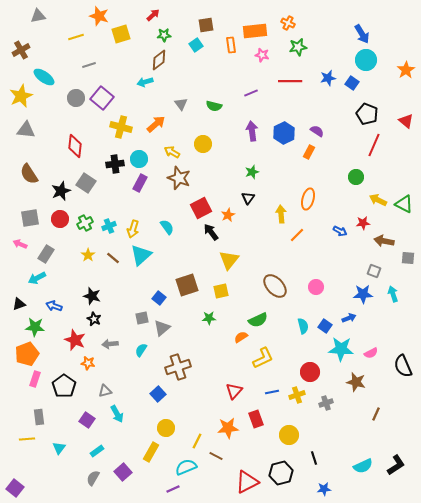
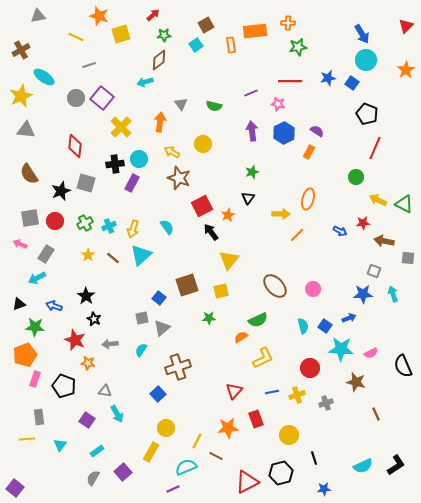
orange cross at (288, 23): rotated 24 degrees counterclockwise
brown square at (206, 25): rotated 21 degrees counterclockwise
yellow line at (76, 37): rotated 42 degrees clockwise
pink star at (262, 55): moved 16 px right, 49 px down
red triangle at (406, 121): moved 95 px up; rotated 35 degrees clockwise
orange arrow at (156, 124): moved 4 px right, 2 px up; rotated 42 degrees counterclockwise
yellow cross at (121, 127): rotated 30 degrees clockwise
red line at (374, 145): moved 1 px right, 3 px down
gray square at (86, 183): rotated 18 degrees counterclockwise
purple rectangle at (140, 183): moved 8 px left
red square at (201, 208): moved 1 px right, 2 px up
yellow arrow at (281, 214): rotated 96 degrees clockwise
red circle at (60, 219): moved 5 px left, 2 px down
pink circle at (316, 287): moved 3 px left, 2 px down
black star at (92, 296): moved 6 px left; rotated 18 degrees clockwise
orange pentagon at (27, 354): moved 2 px left, 1 px down
red circle at (310, 372): moved 4 px up
black pentagon at (64, 386): rotated 15 degrees counterclockwise
gray triangle at (105, 391): rotated 24 degrees clockwise
brown line at (376, 414): rotated 48 degrees counterclockwise
cyan triangle at (59, 448): moved 1 px right, 3 px up
